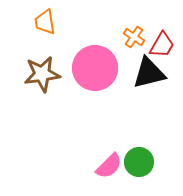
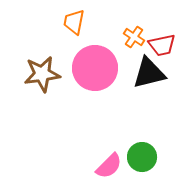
orange trapezoid: moved 29 px right; rotated 20 degrees clockwise
red trapezoid: rotated 48 degrees clockwise
green circle: moved 3 px right, 5 px up
